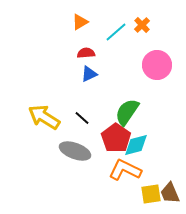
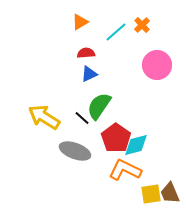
green semicircle: moved 28 px left, 6 px up
